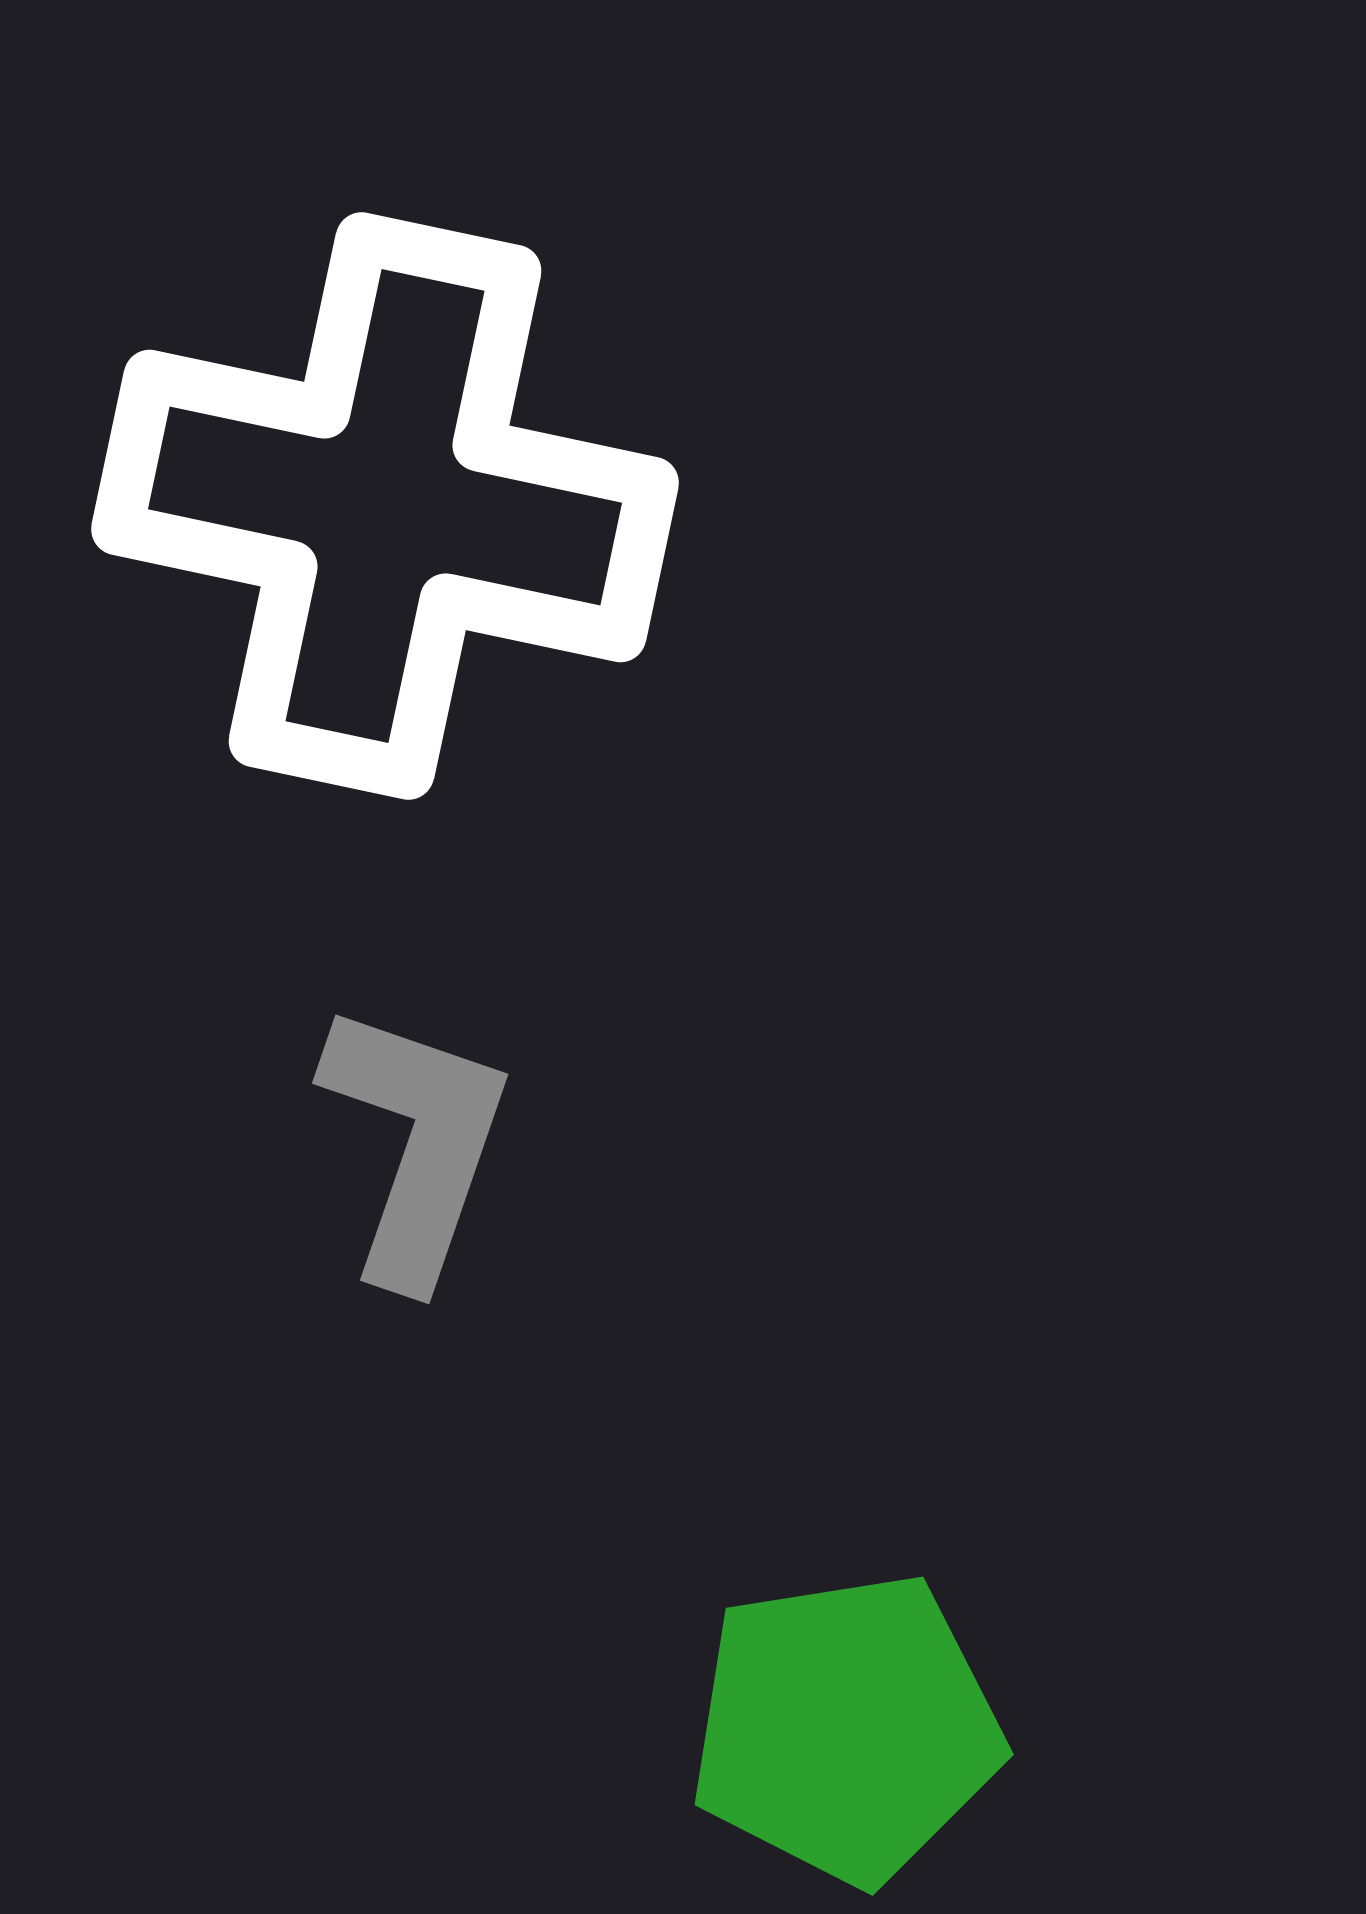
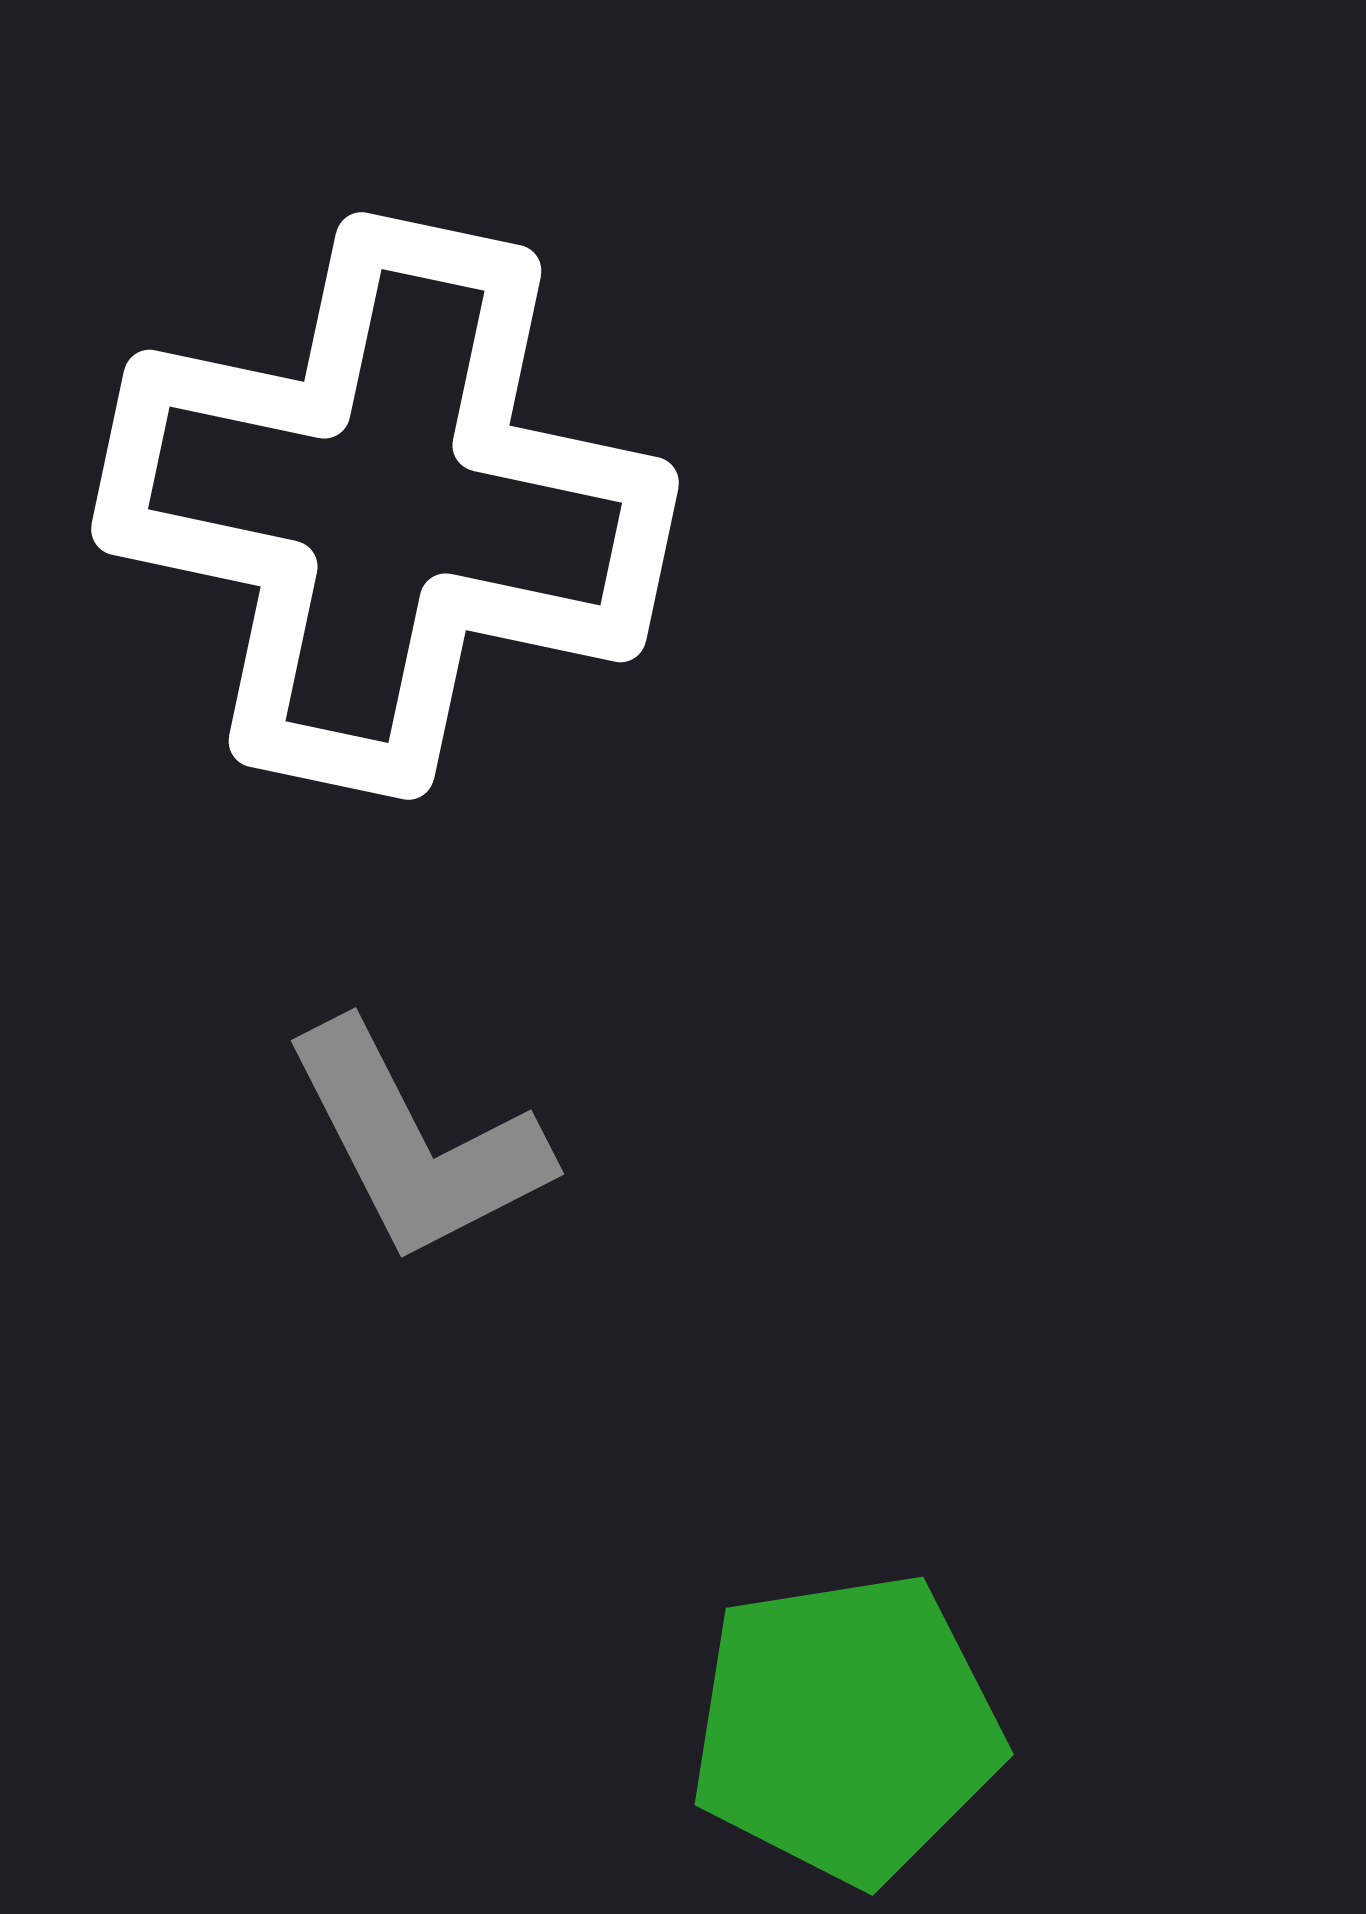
gray L-shape: rotated 134 degrees clockwise
